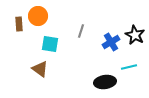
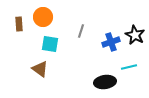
orange circle: moved 5 px right, 1 px down
blue cross: rotated 12 degrees clockwise
